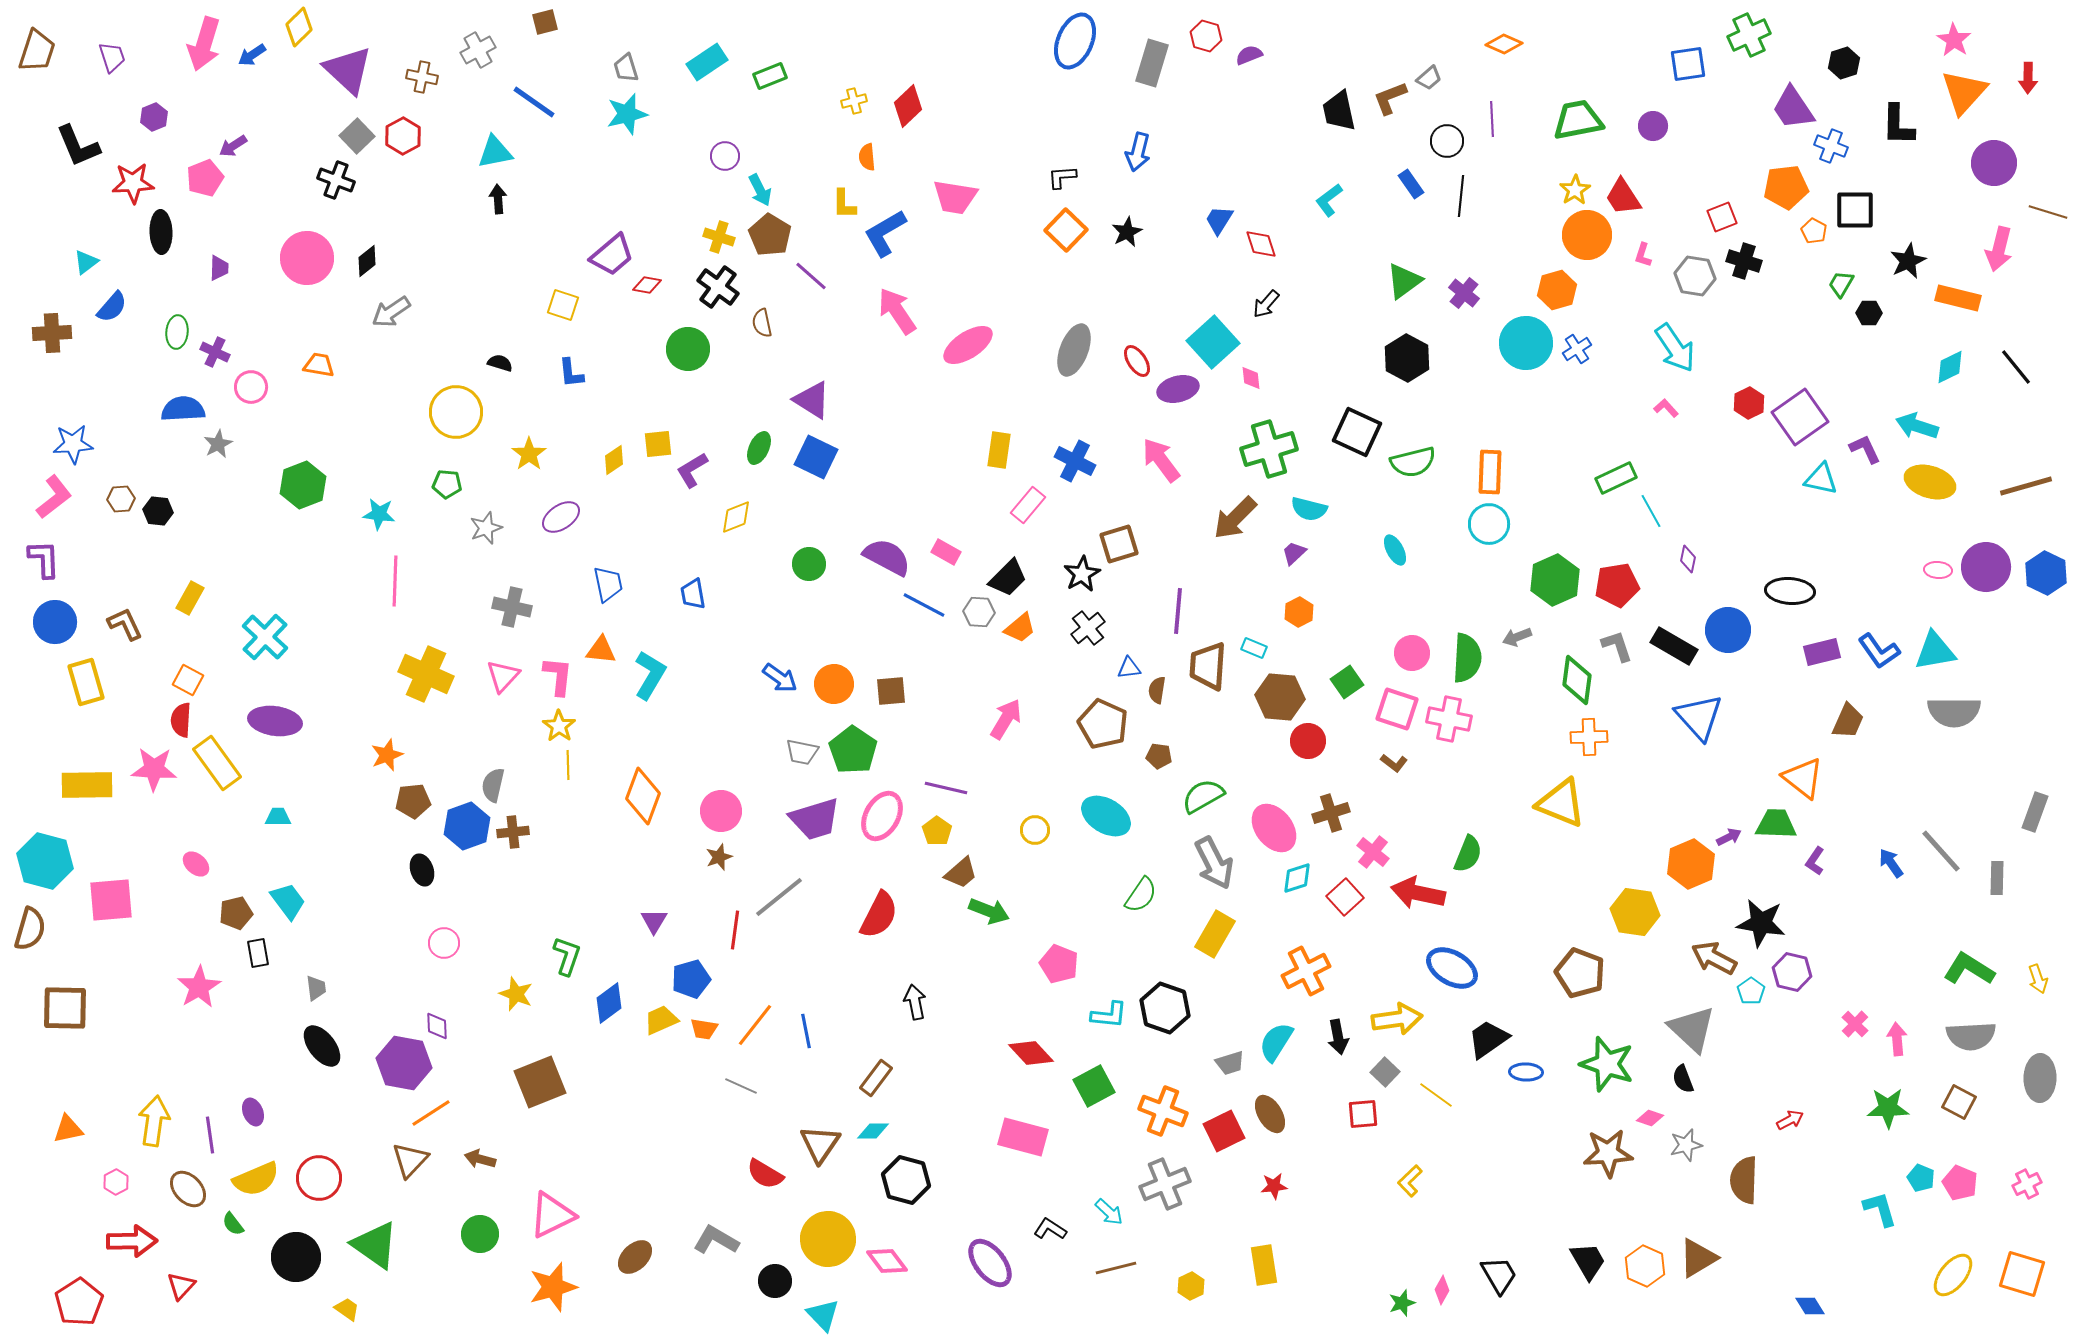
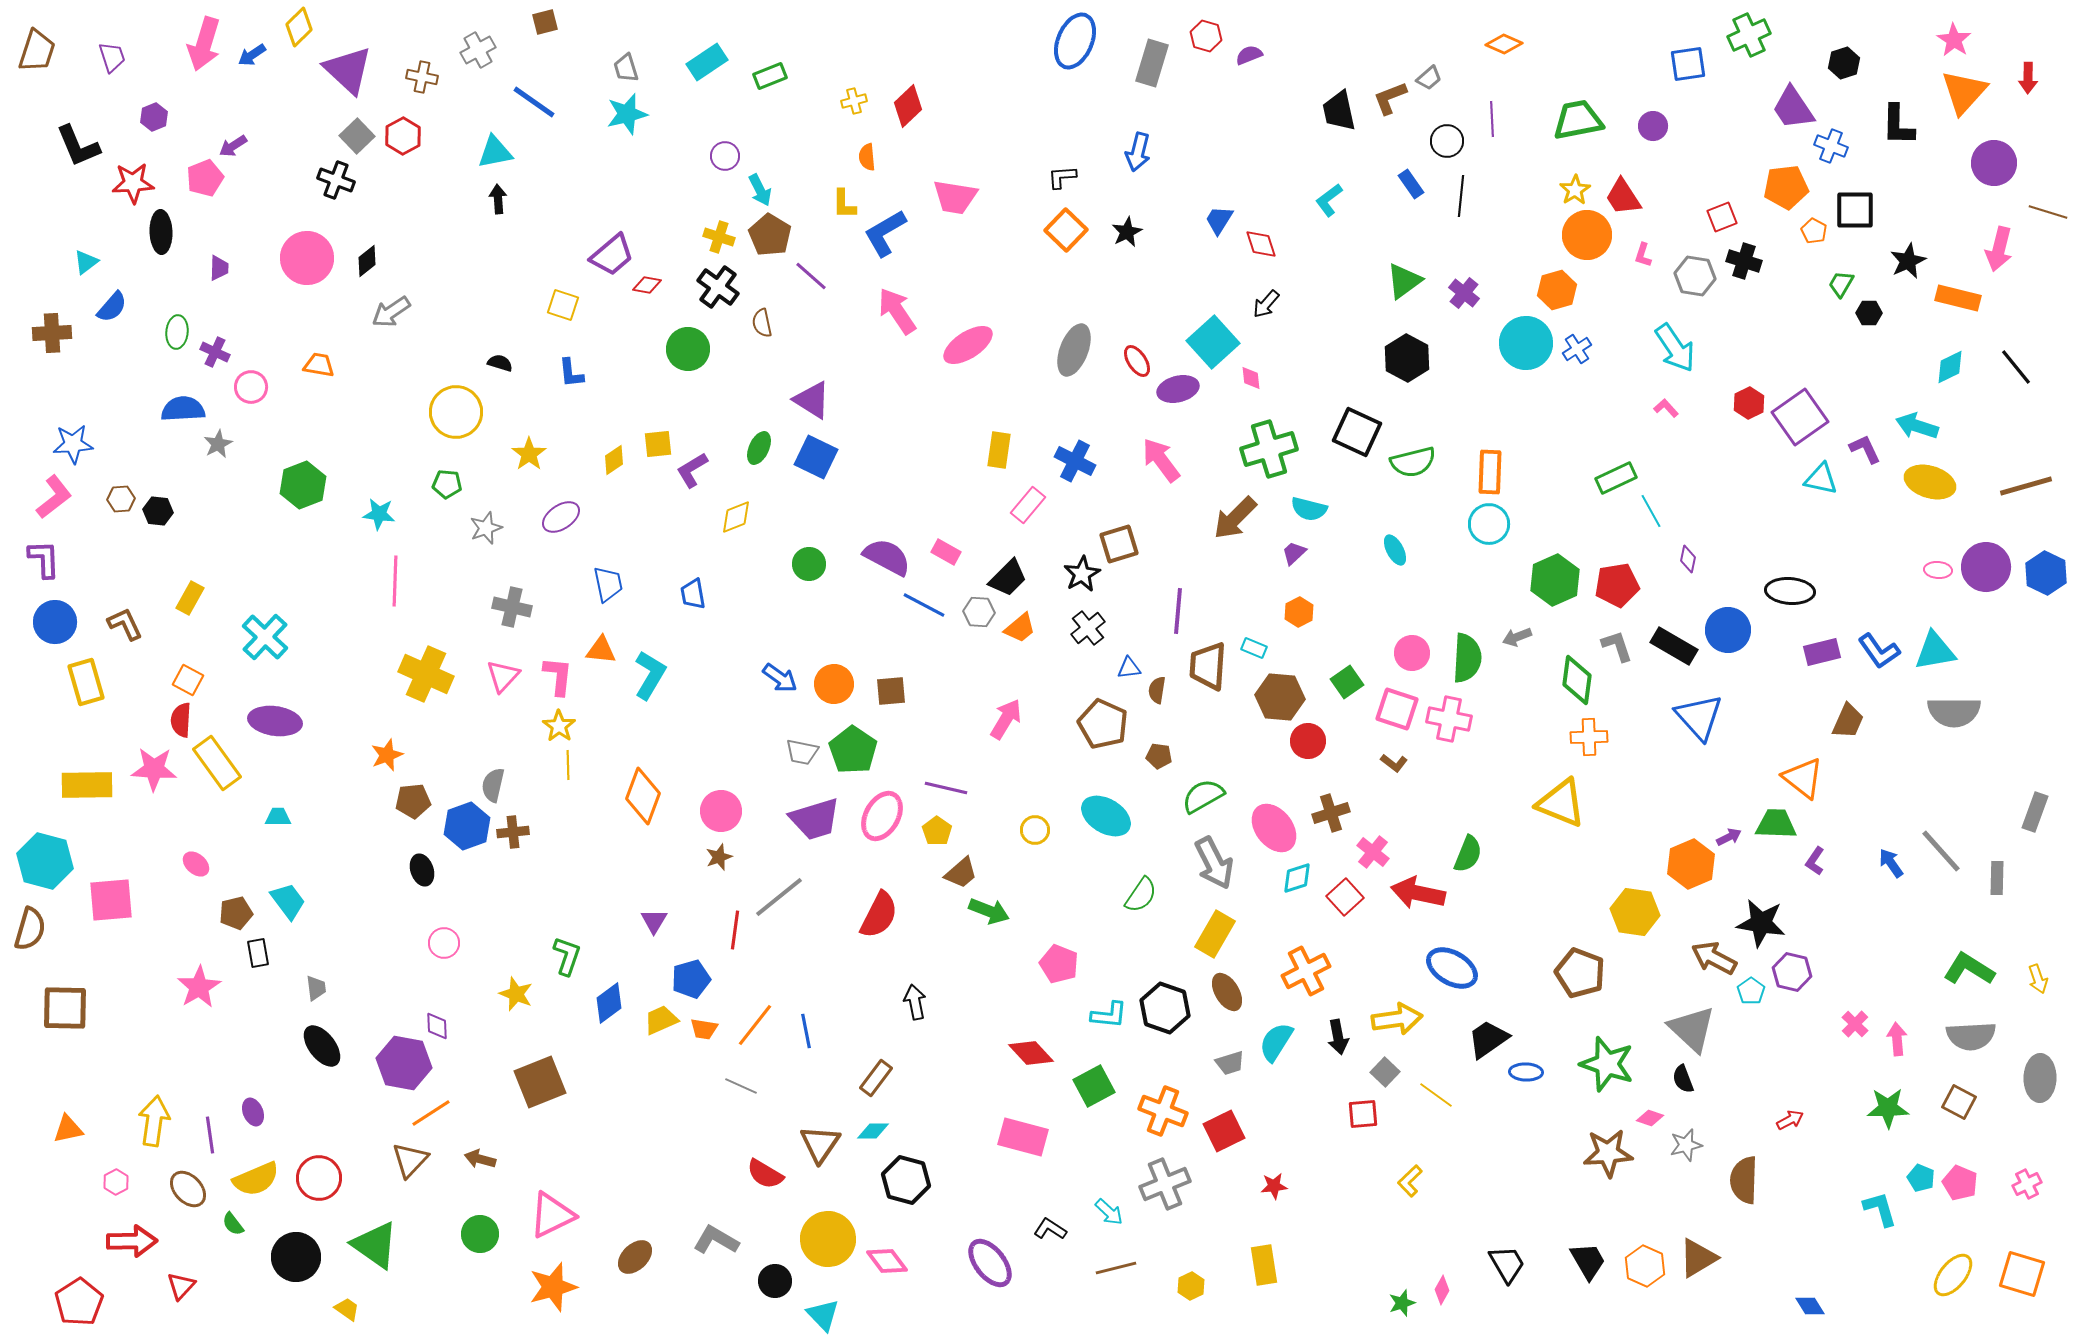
brown ellipse at (1270, 1114): moved 43 px left, 122 px up
black trapezoid at (1499, 1275): moved 8 px right, 11 px up
